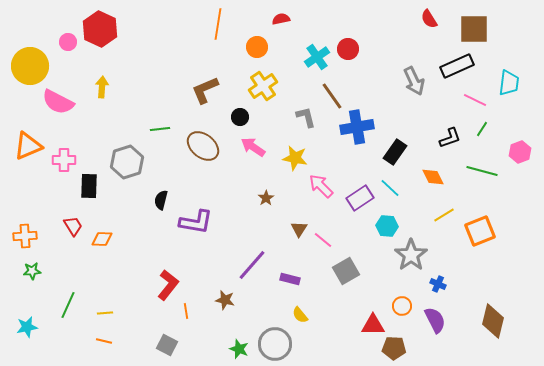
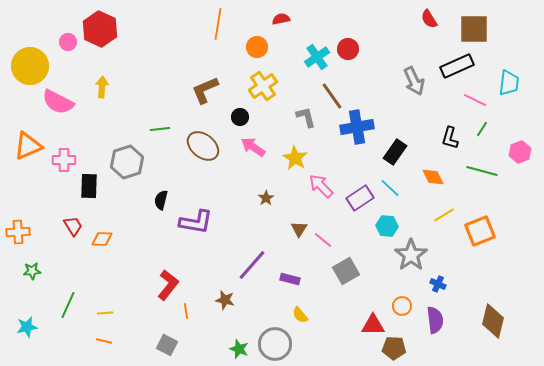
black L-shape at (450, 138): rotated 125 degrees clockwise
yellow star at (295, 158): rotated 20 degrees clockwise
orange cross at (25, 236): moved 7 px left, 4 px up
purple semicircle at (435, 320): rotated 20 degrees clockwise
